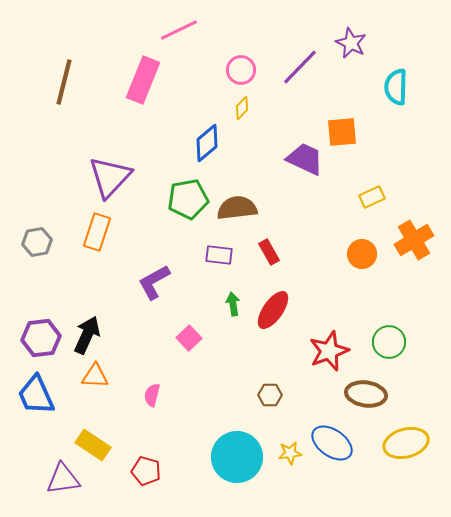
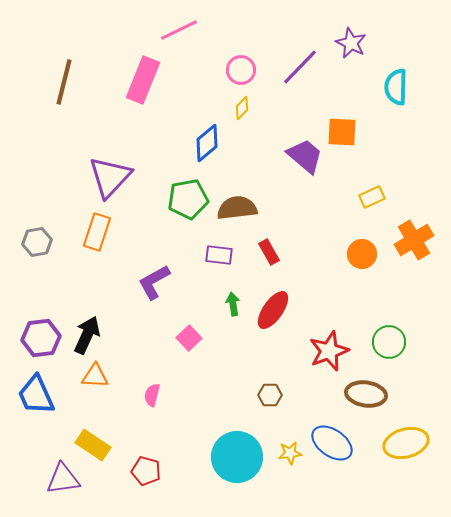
orange square at (342, 132): rotated 8 degrees clockwise
purple trapezoid at (305, 159): moved 3 px up; rotated 15 degrees clockwise
